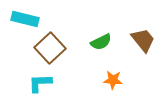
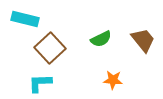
green semicircle: moved 3 px up
